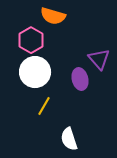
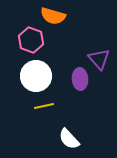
pink hexagon: rotated 10 degrees counterclockwise
white circle: moved 1 px right, 4 px down
purple ellipse: rotated 10 degrees clockwise
yellow line: rotated 48 degrees clockwise
white semicircle: rotated 25 degrees counterclockwise
